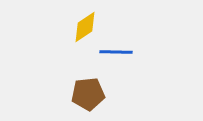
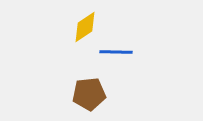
brown pentagon: moved 1 px right
